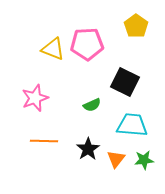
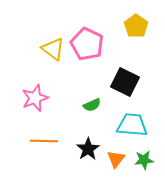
pink pentagon: rotated 28 degrees clockwise
yellow triangle: rotated 15 degrees clockwise
